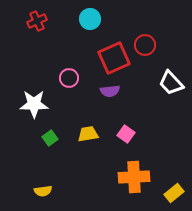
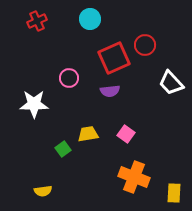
green square: moved 13 px right, 11 px down
orange cross: rotated 24 degrees clockwise
yellow rectangle: rotated 48 degrees counterclockwise
